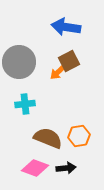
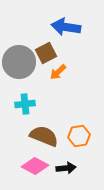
brown square: moved 23 px left, 8 px up
brown semicircle: moved 4 px left, 2 px up
pink diamond: moved 2 px up; rotated 8 degrees clockwise
